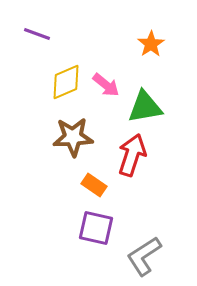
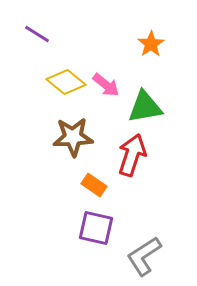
purple line: rotated 12 degrees clockwise
yellow diamond: rotated 63 degrees clockwise
